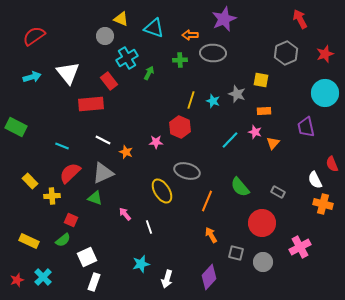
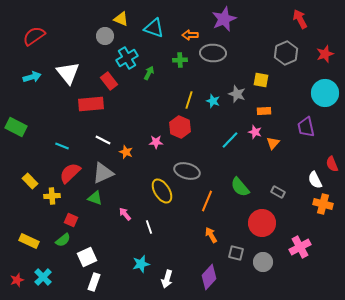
yellow line at (191, 100): moved 2 px left
